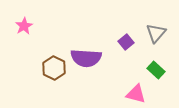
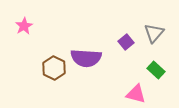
gray triangle: moved 2 px left
